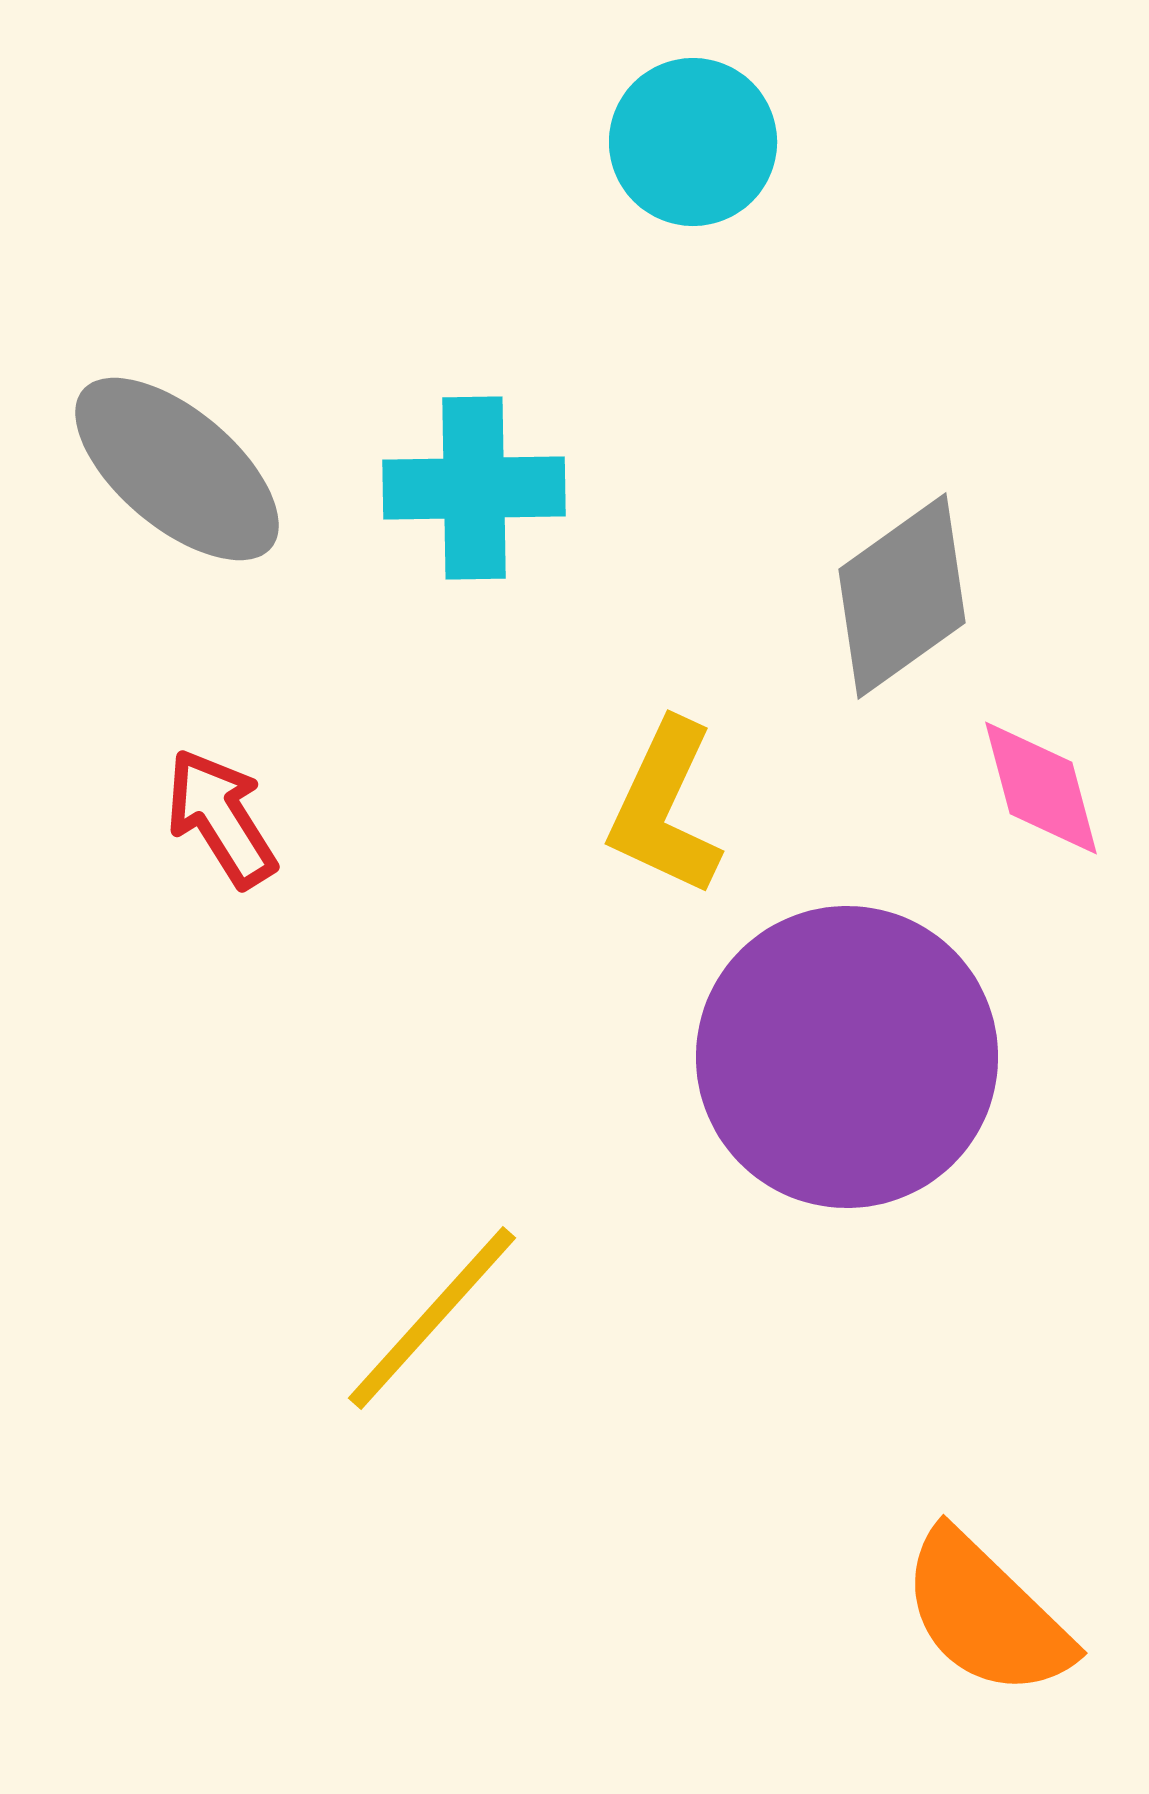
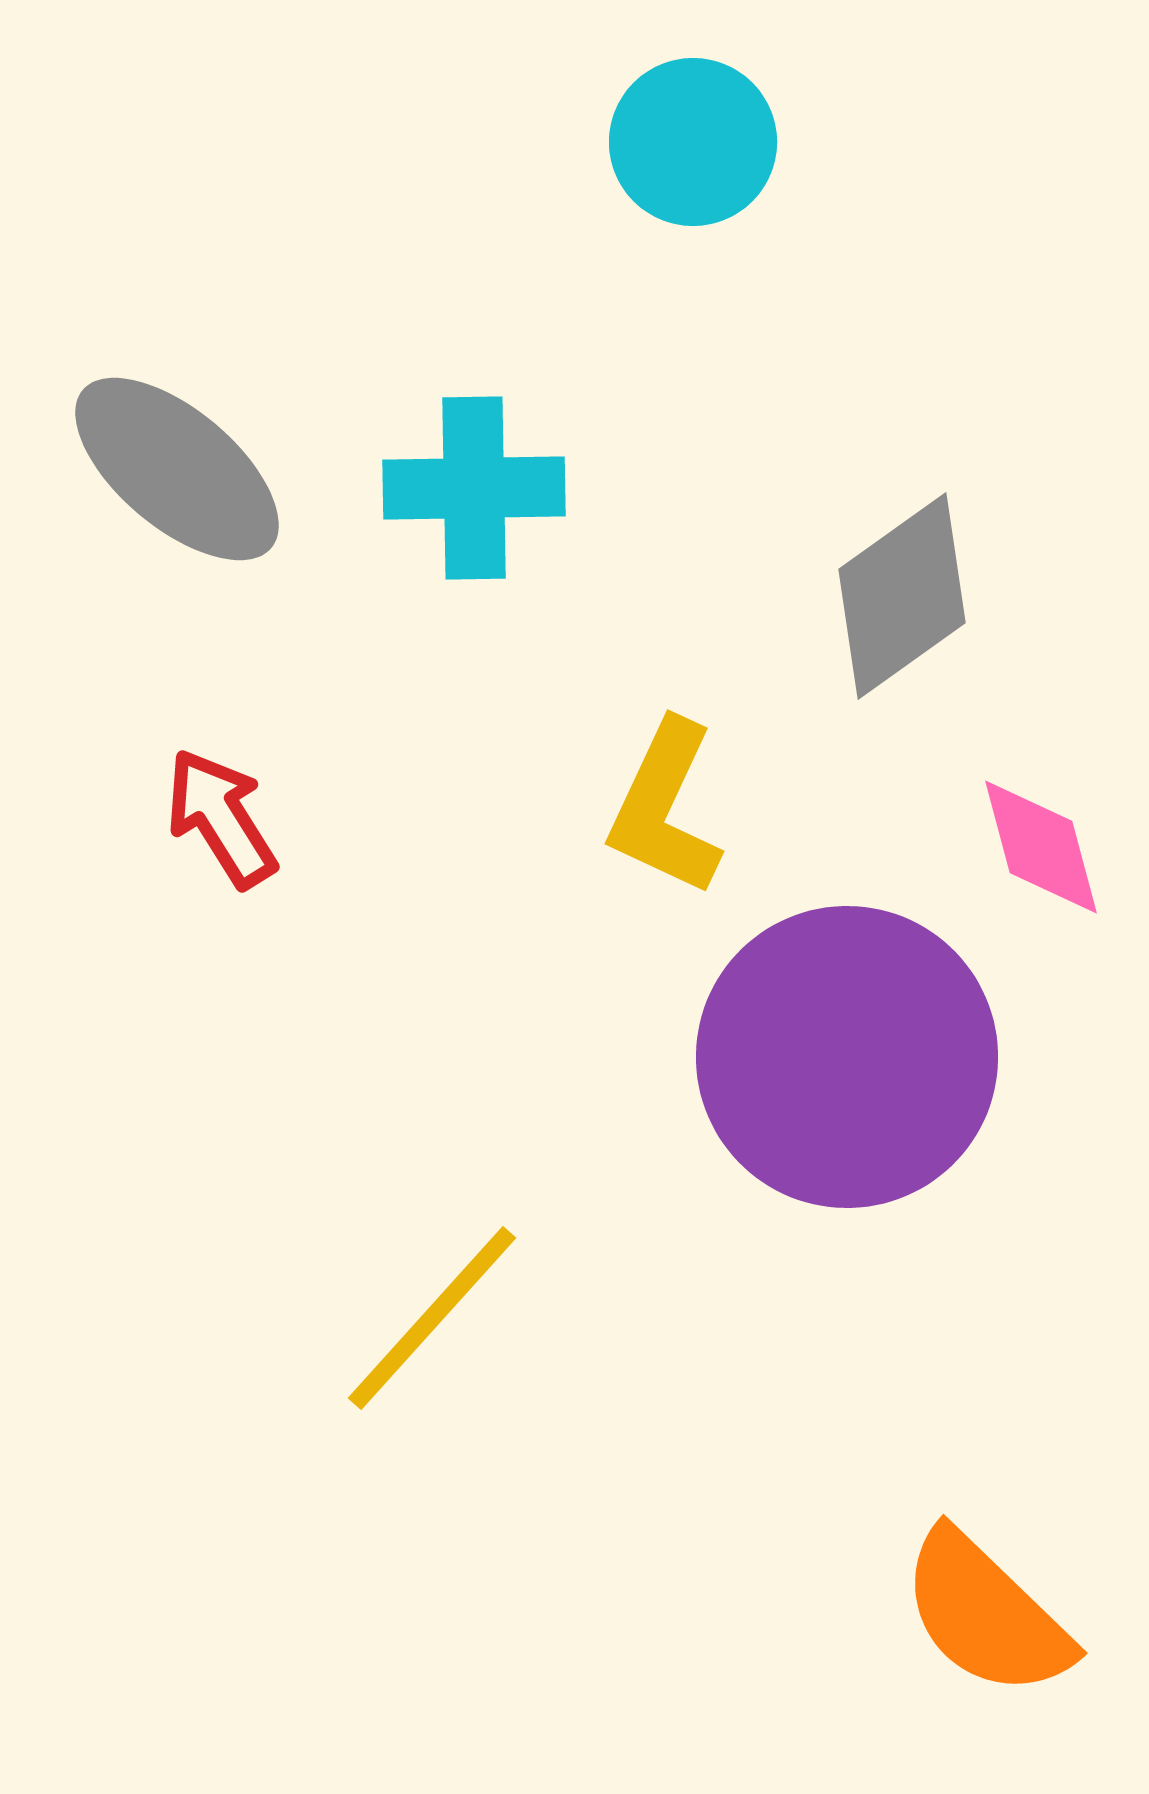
pink diamond: moved 59 px down
